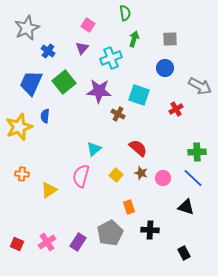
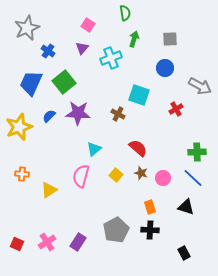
purple star: moved 21 px left, 22 px down
blue semicircle: moved 4 px right; rotated 40 degrees clockwise
orange rectangle: moved 21 px right
gray pentagon: moved 6 px right, 3 px up
